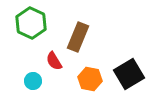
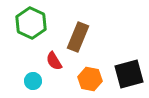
black square: rotated 16 degrees clockwise
